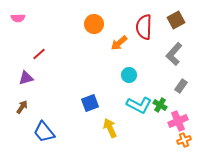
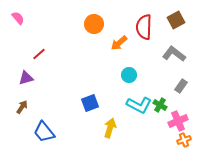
pink semicircle: rotated 128 degrees counterclockwise
gray L-shape: rotated 85 degrees clockwise
yellow arrow: rotated 42 degrees clockwise
